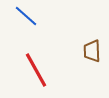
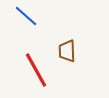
brown trapezoid: moved 25 px left
